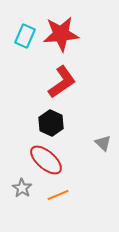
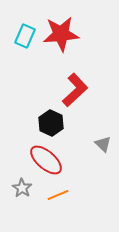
red L-shape: moved 13 px right, 8 px down; rotated 8 degrees counterclockwise
gray triangle: moved 1 px down
